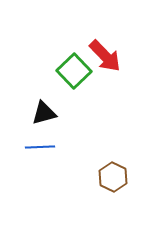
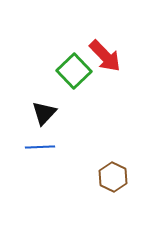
black triangle: rotated 32 degrees counterclockwise
